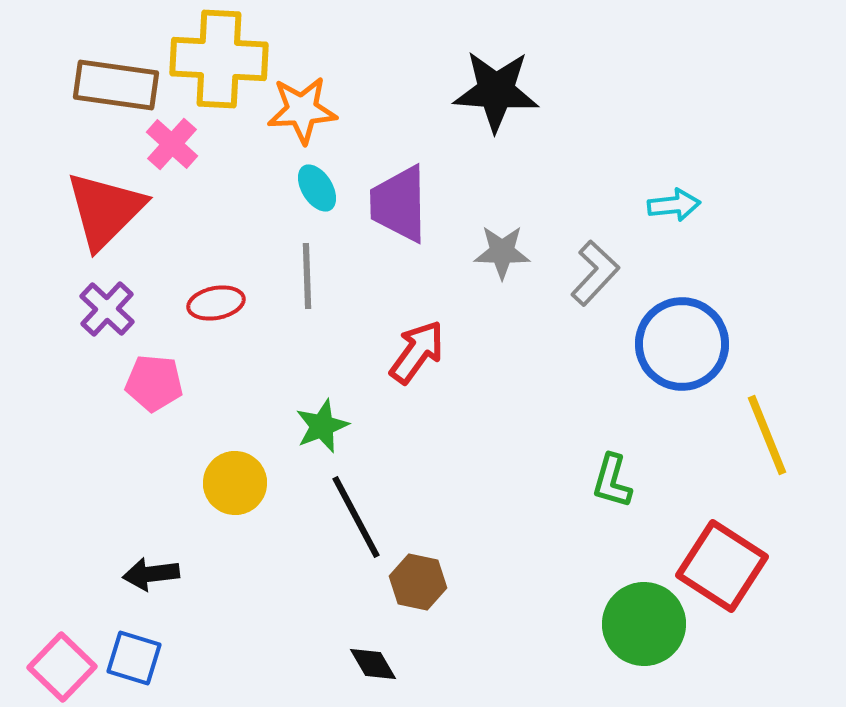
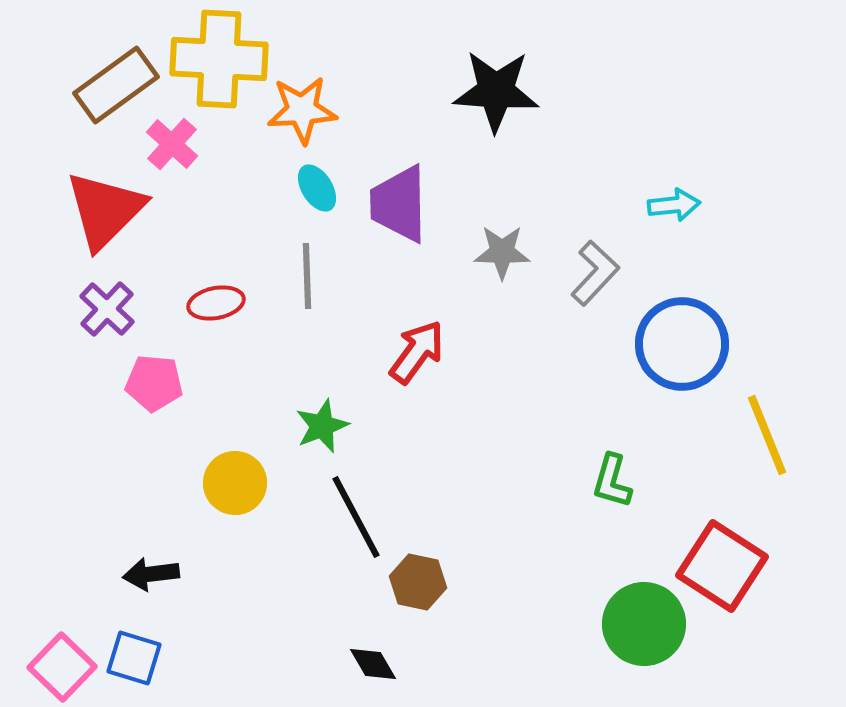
brown rectangle: rotated 44 degrees counterclockwise
